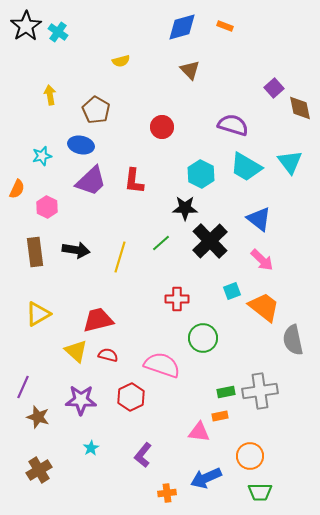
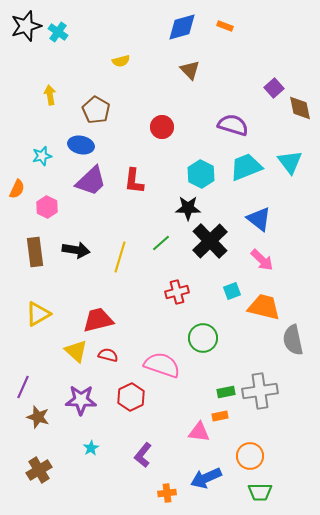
black star at (26, 26): rotated 16 degrees clockwise
cyan trapezoid at (246, 167): rotated 128 degrees clockwise
black star at (185, 208): moved 3 px right
red cross at (177, 299): moved 7 px up; rotated 15 degrees counterclockwise
orange trapezoid at (264, 307): rotated 24 degrees counterclockwise
